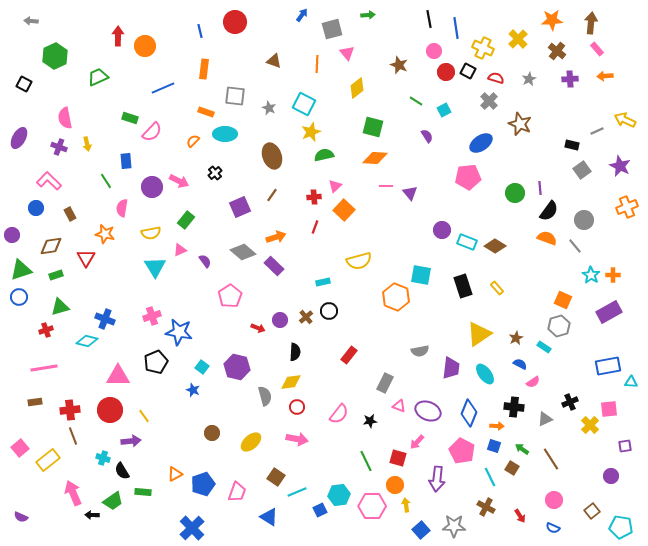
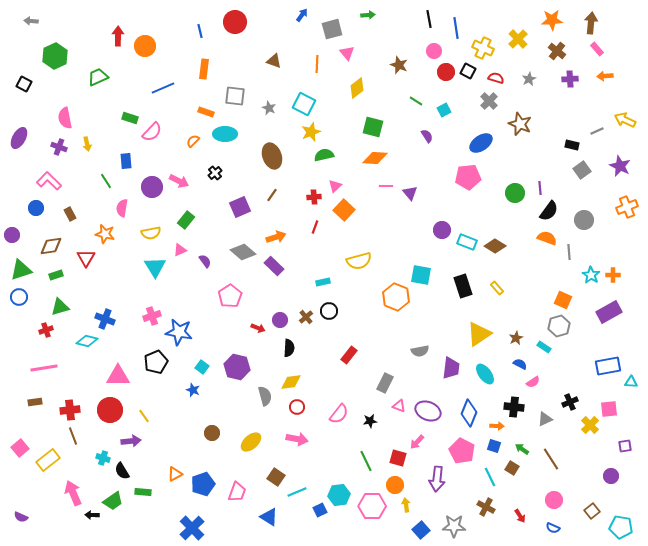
gray line at (575, 246): moved 6 px left, 6 px down; rotated 35 degrees clockwise
black semicircle at (295, 352): moved 6 px left, 4 px up
